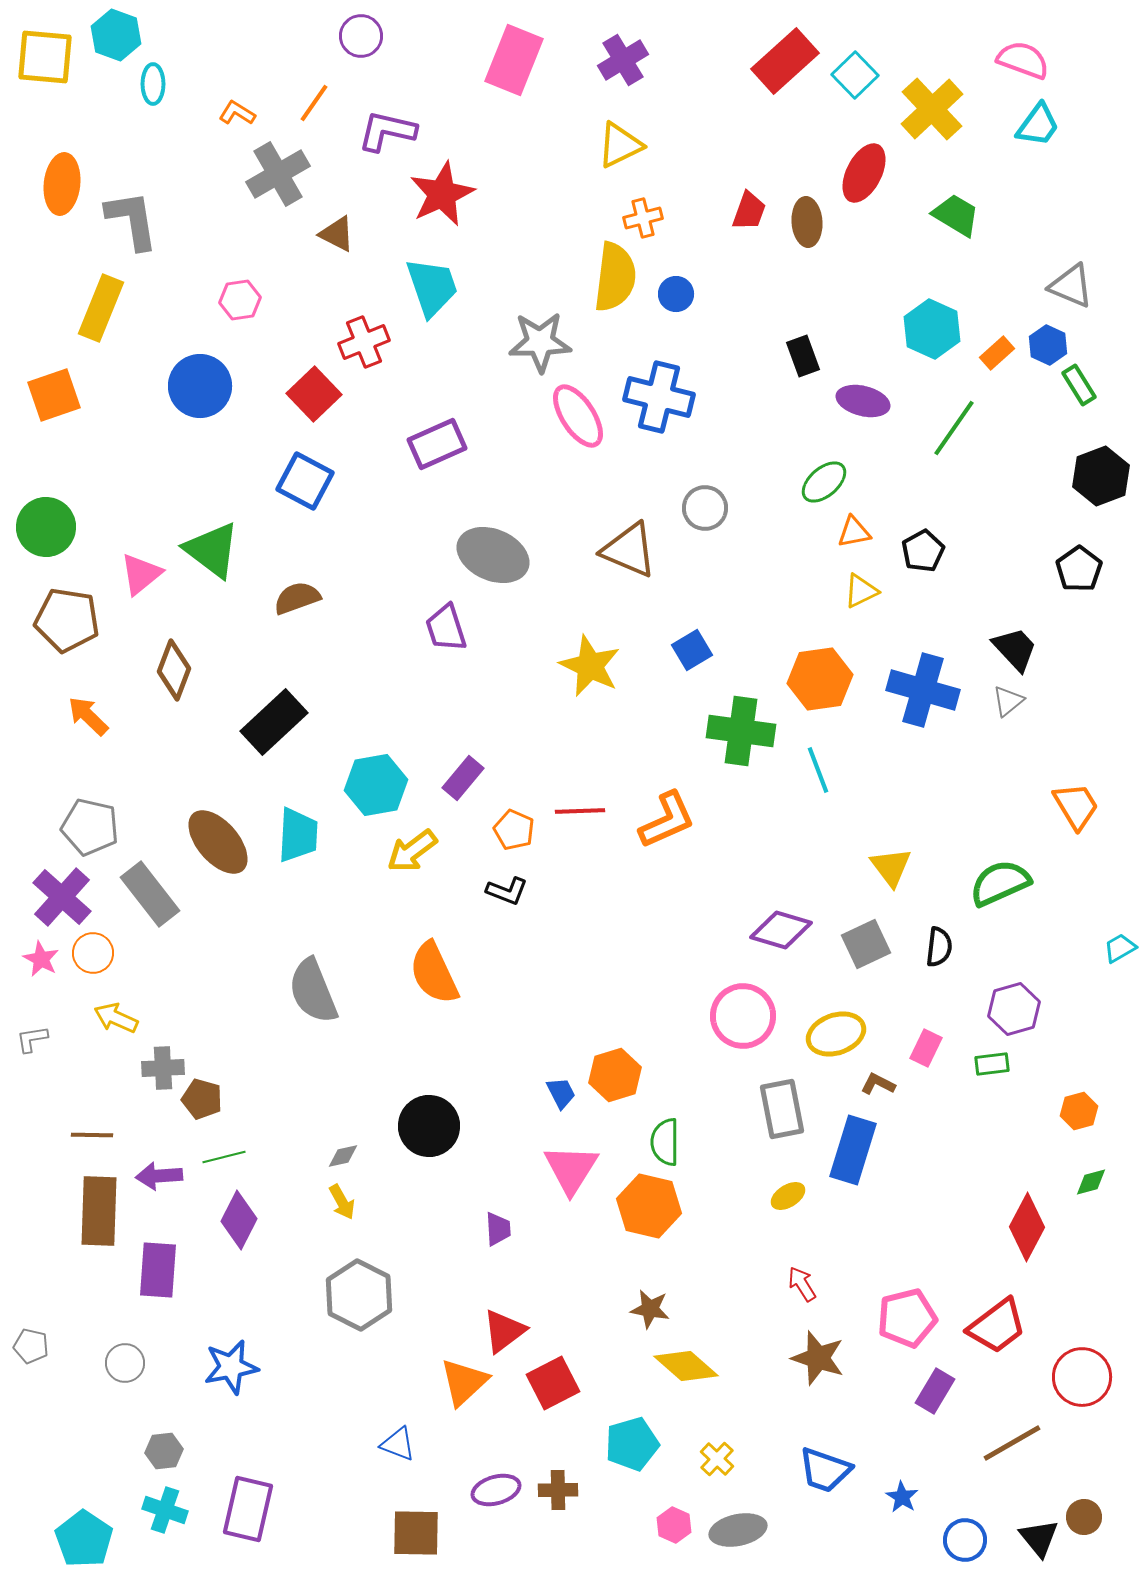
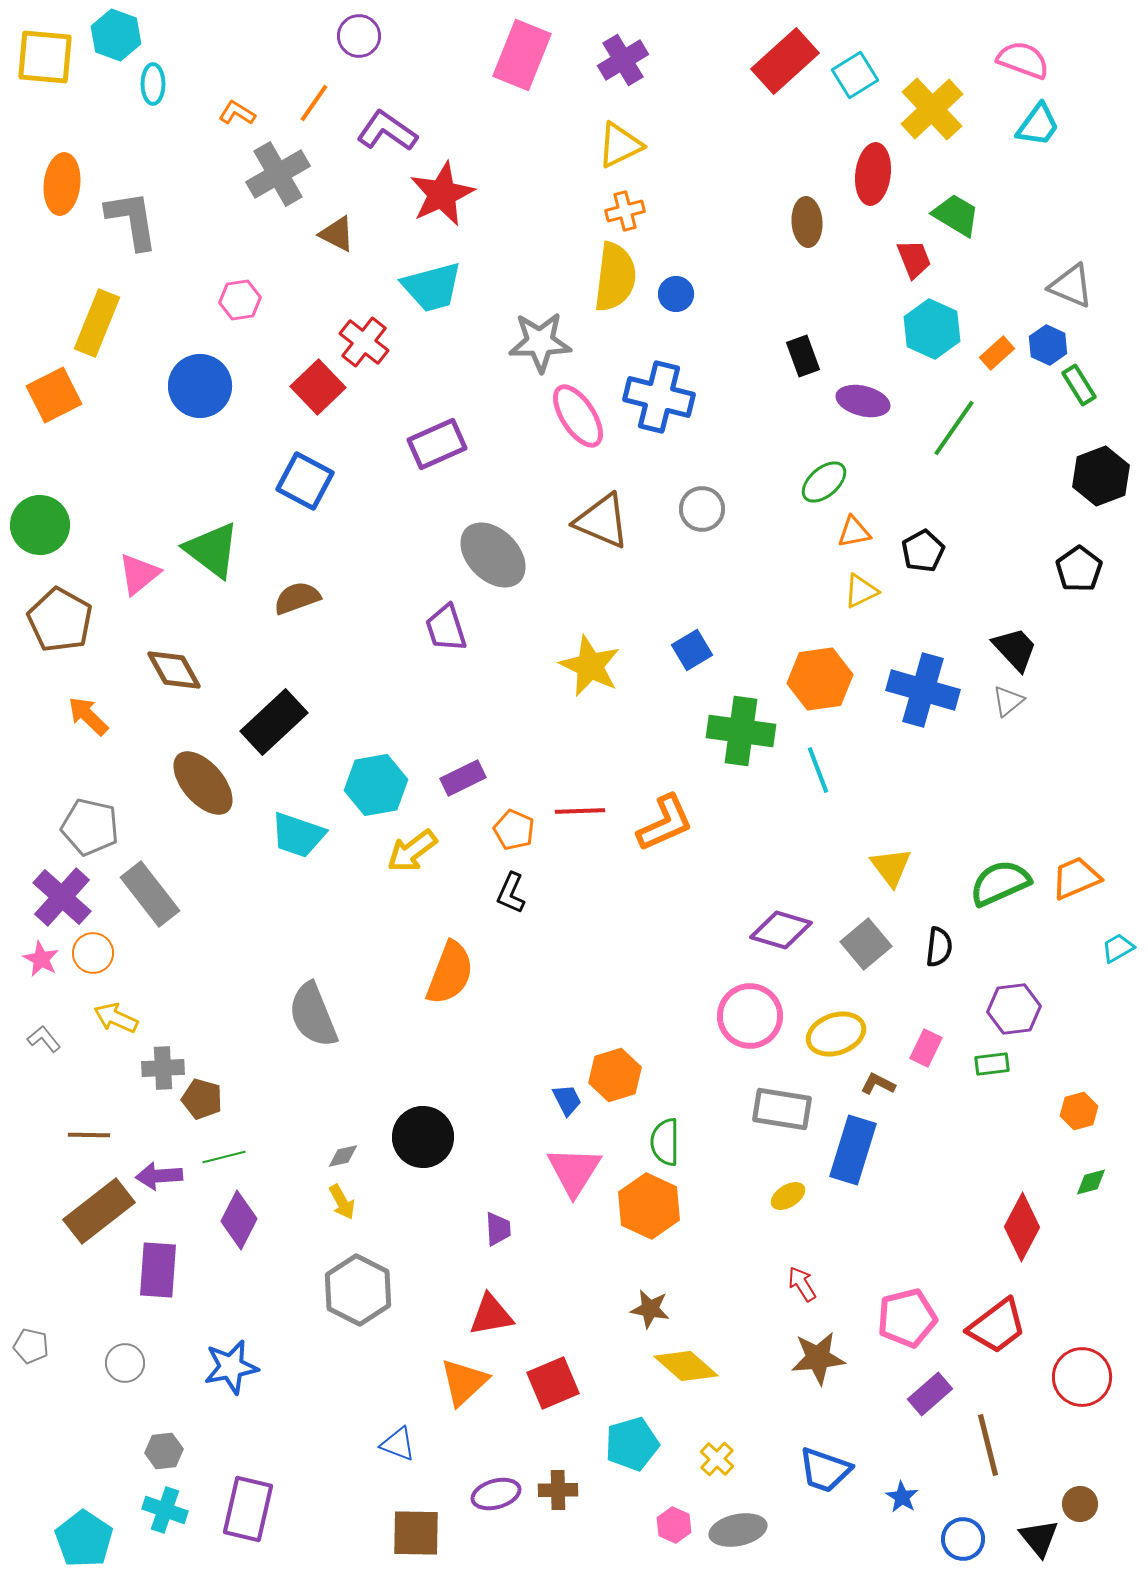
purple circle at (361, 36): moved 2 px left
pink rectangle at (514, 60): moved 8 px right, 5 px up
cyan square at (855, 75): rotated 12 degrees clockwise
purple L-shape at (387, 131): rotated 22 degrees clockwise
red ellipse at (864, 173): moved 9 px right, 1 px down; rotated 20 degrees counterclockwise
red trapezoid at (749, 211): moved 165 px right, 48 px down; rotated 42 degrees counterclockwise
orange cross at (643, 218): moved 18 px left, 7 px up
cyan trapezoid at (432, 287): rotated 94 degrees clockwise
yellow rectangle at (101, 308): moved 4 px left, 15 px down
red cross at (364, 342): rotated 30 degrees counterclockwise
red square at (314, 394): moved 4 px right, 7 px up
orange square at (54, 395): rotated 8 degrees counterclockwise
gray circle at (705, 508): moved 3 px left, 1 px down
green circle at (46, 527): moved 6 px left, 2 px up
brown triangle at (629, 550): moved 27 px left, 29 px up
gray ellipse at (493, 555): rotated 22 degrees clockwise
pink triangle at (141, 574): moved 2 px left
brown pentagon at (67, 620): moved 7 px left; rotated 20 degrees clockwise
brown diamond at (174, 670): rotated 50 degrees counterclockwise
purple rectangle at (463, 778): rotated 24 degrees clockwise
orange trapezoid at (1076, 806): moved 72 px down; rotated 82 degrees counterclockwise
orange L-shape at (667, 820): moved 2 px left, 3 px down
cyan trapezoid at (298, 835): rotated 106 degrees clockwise
brown ellipse at (218, 842): moved 15 px left, 59 px up
black L-shape at (507, 891): moved 4 px right, 2 px down; rotated 93 degrees clockwise
gray square at (866, 944): rotated 15 degrees counterclockwise
cyan trapezoid at (1120, 948): moved 2 px left
orange semicircle at (434, 973): moved 16 px right; rotated 134 degrees counterclockwise
gray semicircle at (313, 991): moved 24 px down
purple hexagon at (1014, 1009): rotated 9 degrees clockwise
pink circle at (743, 1016): moved 7 px right
gray L-shape at (32, 1039): moved 12 px right; rotated 60 degrees clockwise
blue trapezoid at (561, 1093): moved 6 px right, 7 px down
gray rectangle at (782, 1109): rotated 70 degrees counterclockwise
black circle at (429, 1126): moved 6 px left, 11 px down
brown line at (92, 1135): moved 3 px left
pink triangle at (571, 1169): moved 3 px right, 2 px down
orange hexagon at (649, 1206): rotated 12 degrees clockwise
brown rectangle at (99, 1211): rotated 50 degrees clockwise
red diamond at (1027, 1227): moved 5 px left
gray hexagon at (359, 1295): moved 1 px left, 5 px up
red triangle at (504, 1331): moved 13 px left, 16 px up; rotated 27 degrees clockwise
brown star at (818, 1358): rotated 24 degrees counterclockwise
red square at (553, 1383): rotated 4 degrees clockwise
purple rectangle at (935, 1391): moved 5 px left, 3 px down; rotated 18 degrees clockwise
brown line at (1012, 1443): moved 24 px left, 2 px down; rotated 74 degrees counterclockwise
purple ellipse at (496, 1490): moved 4 px down
brown circle at (1084, 1517): moved 4 px left, 13 px up
blue circle at (965, 1540): moved 2 px left, 1 px up
